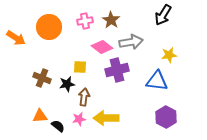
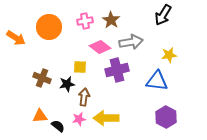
pink diamond: moved 2 px left
